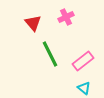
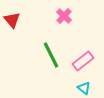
pink cross: moved 2 px left, 1 px up; rotated 21 degrees counterclockwise
red triangle: moved 21 px left, 3 px up
green line: moved 1 px right, 1 px down
